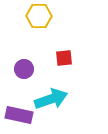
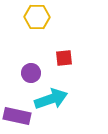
yellow hexagon: moved 2 px left, 1 px down
purple circle: moved 7 px right, 4 px down
purple rectangle: moved 2 px left, 1 px down
